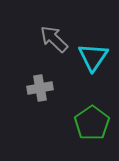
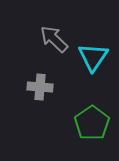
gray cross: moved 1 px up; rotated 15 degrees clockwise
